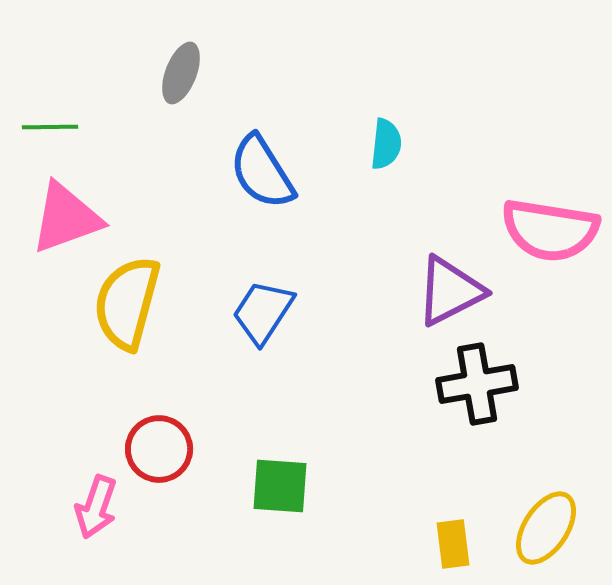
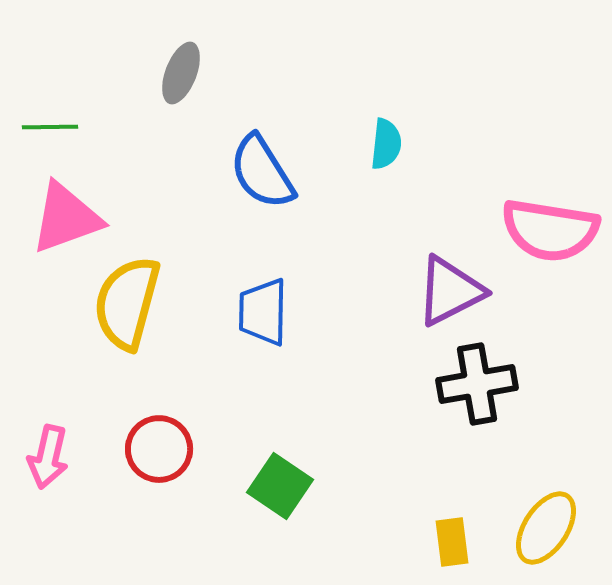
blue trapezoid: rotated 32 degrees counterclockwise
green square: rotated 30 degrees clockwise
pink arrow: moved 48 px left, 50 px up; rotated 6 degrees counterclockwise
yellow rectangle: moved 1 px left, 2 px up
